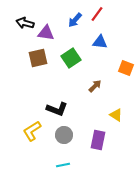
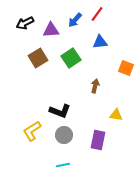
black arrow: rotated 42 degrees counterclockwise
purple triangle: moved 5 px right, 3 px up; rotated 12 degrees counterclockwise
blue triangle: rotated 14 degrees counterclockwise
brown square: rotated 18 degrees counterclockwise
brown arrow: rotated 32 degrees counterclockwise
black L-shape: moved 3 px right, 2 px down
yellow triangle: rotated 24 degrees counterclockwise
